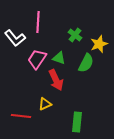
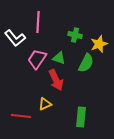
green cross: rotated 24 degrees counterclockwise
green rectangle: moved 4 px right, 5 px up
